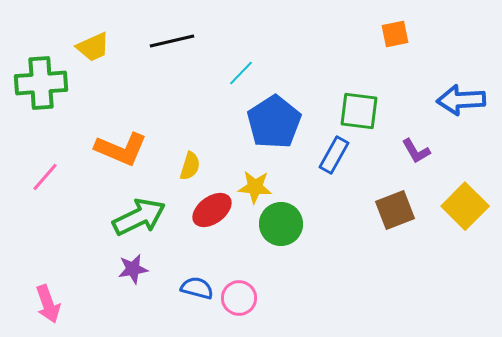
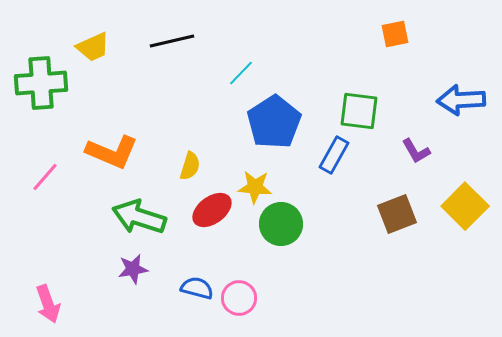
orange L-shape: moved 9 px left, 3 px down
brown square: moved 2 px right, 4 px down
green arrow: rotated 136 degrees counterclockwise
